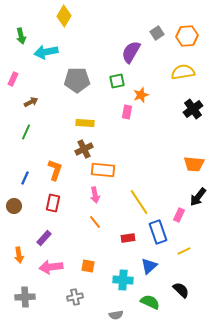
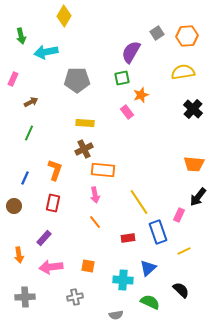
green square at (117, 81): moved 5 px right, 3 px up
black cross at (193, 109): rotated 12 degrees counterclockwise
pink rectangle at (127, 112): rotated 48 degrees counterclockwise
green line at (26, 132): moved 3 px right, 1 px down
blue triangle at (149, 266): moved 1 px left, 2 px down
